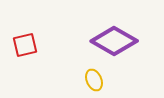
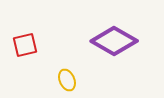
yellow ellipse: moved 27 px left
